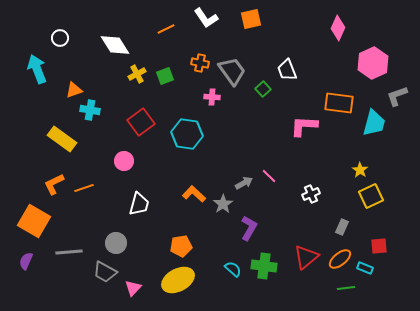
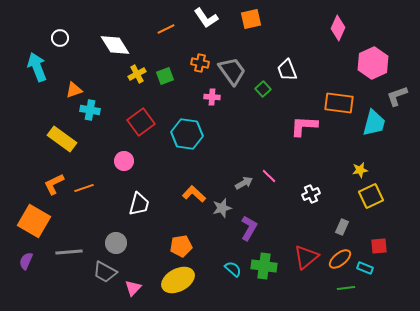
cyan arrow at (37, 69): moved 2 px up
yellow star at (360, 170): rotated 28 degrees clockwise
gray star at (223, 204): moved 1 px left, 4 px down; rotated 18 degrees clockwise
